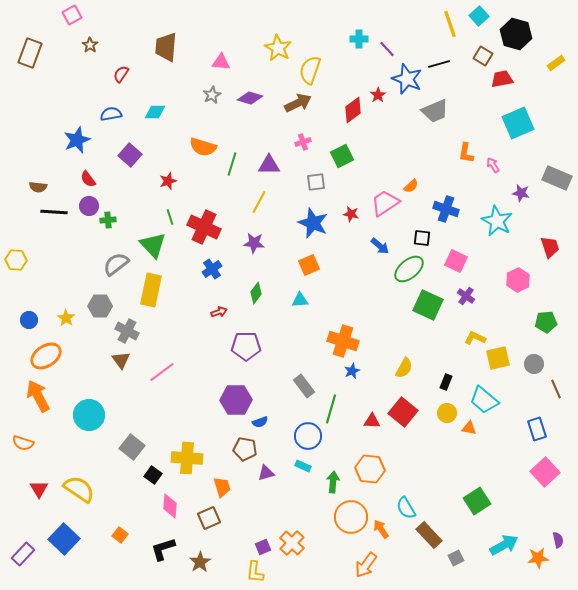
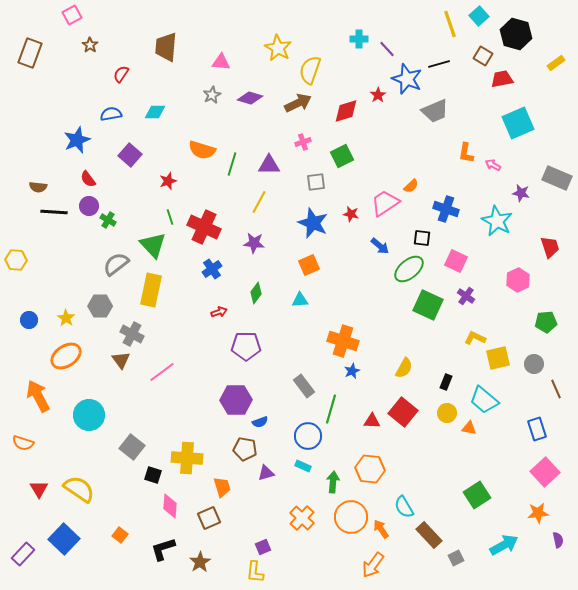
red diamond at (353, 110): moved 7 px left, 1 px down; rotated 20 degrees clockwise
orange semicircle at (203, 147): moved 1 px left, 3 px down
pink arrow at (493, 165): rotated 28 degrees counterclockwise
green cross at (108, 220): rotated 35 degrees clockwise
gray cross at (127, 331): moved 5 px right, 3 px down
orange ellipse at (46, 356): moved 20 px right
black square at (153, 475): rotated 18 degrees counterclockwise
green square at (477, 501): moved 6 px up
cyan semicircle at (406, 508): moved 2 px left, 1 px up
orange cross at (292, 543): moved 10 px right, 25 px up
orange star at (538, 558): moved 45 px up
orange arrow at (366, 565): moved 7 px right
